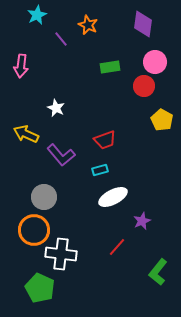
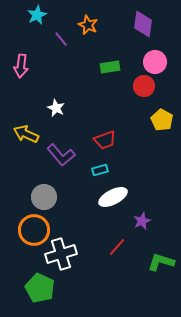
white cross: rotated 24 degrees counterclockwise
green L-shape: moved 3 px right, 10 px up; rotated 68 degrees clockwise
